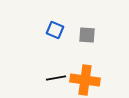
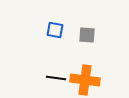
blue square: rotated 12 degrees counterclockwise
black line: rotated 18 degrees clockwise
